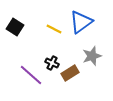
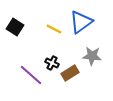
gray star: rotated 24 degrees clockwise
